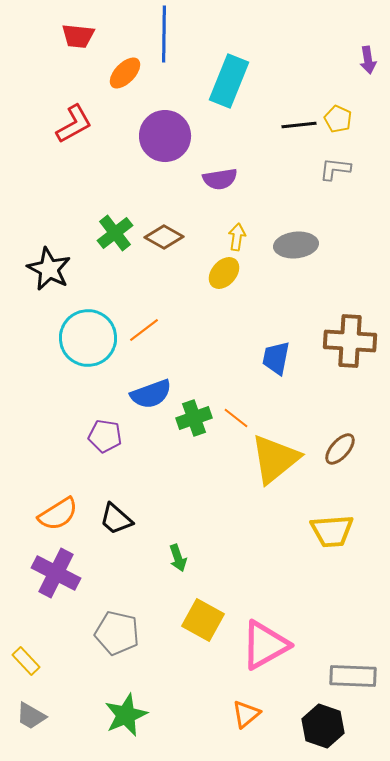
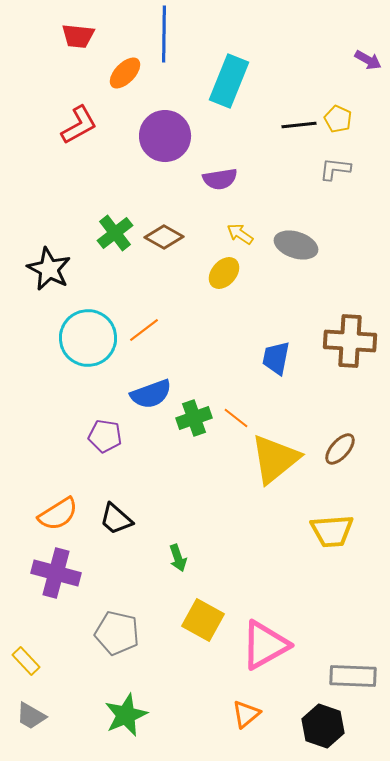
purple arrow at (368, 60): rotated 52 degrees counterclockwise
red L-shape at (74, 124): moved 5 px right, 1 px down
yellow arrow at (237, 237): moved 3 px right, 3 px up; rotated 64 degrees counterclockwise
gray ellipse at (296, 245): rotated 24 degrees clockwise
purple cross at (56, 573): rotated 12 degrees counterclockwise
